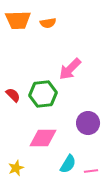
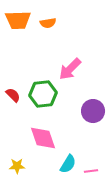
purple circle: moved 5 px right, 12 px up
pink diamond: rotated 72 degrees clockwise
yellow star: moved 1 px right, 2 px up; rotated 21 degrees clockwise
